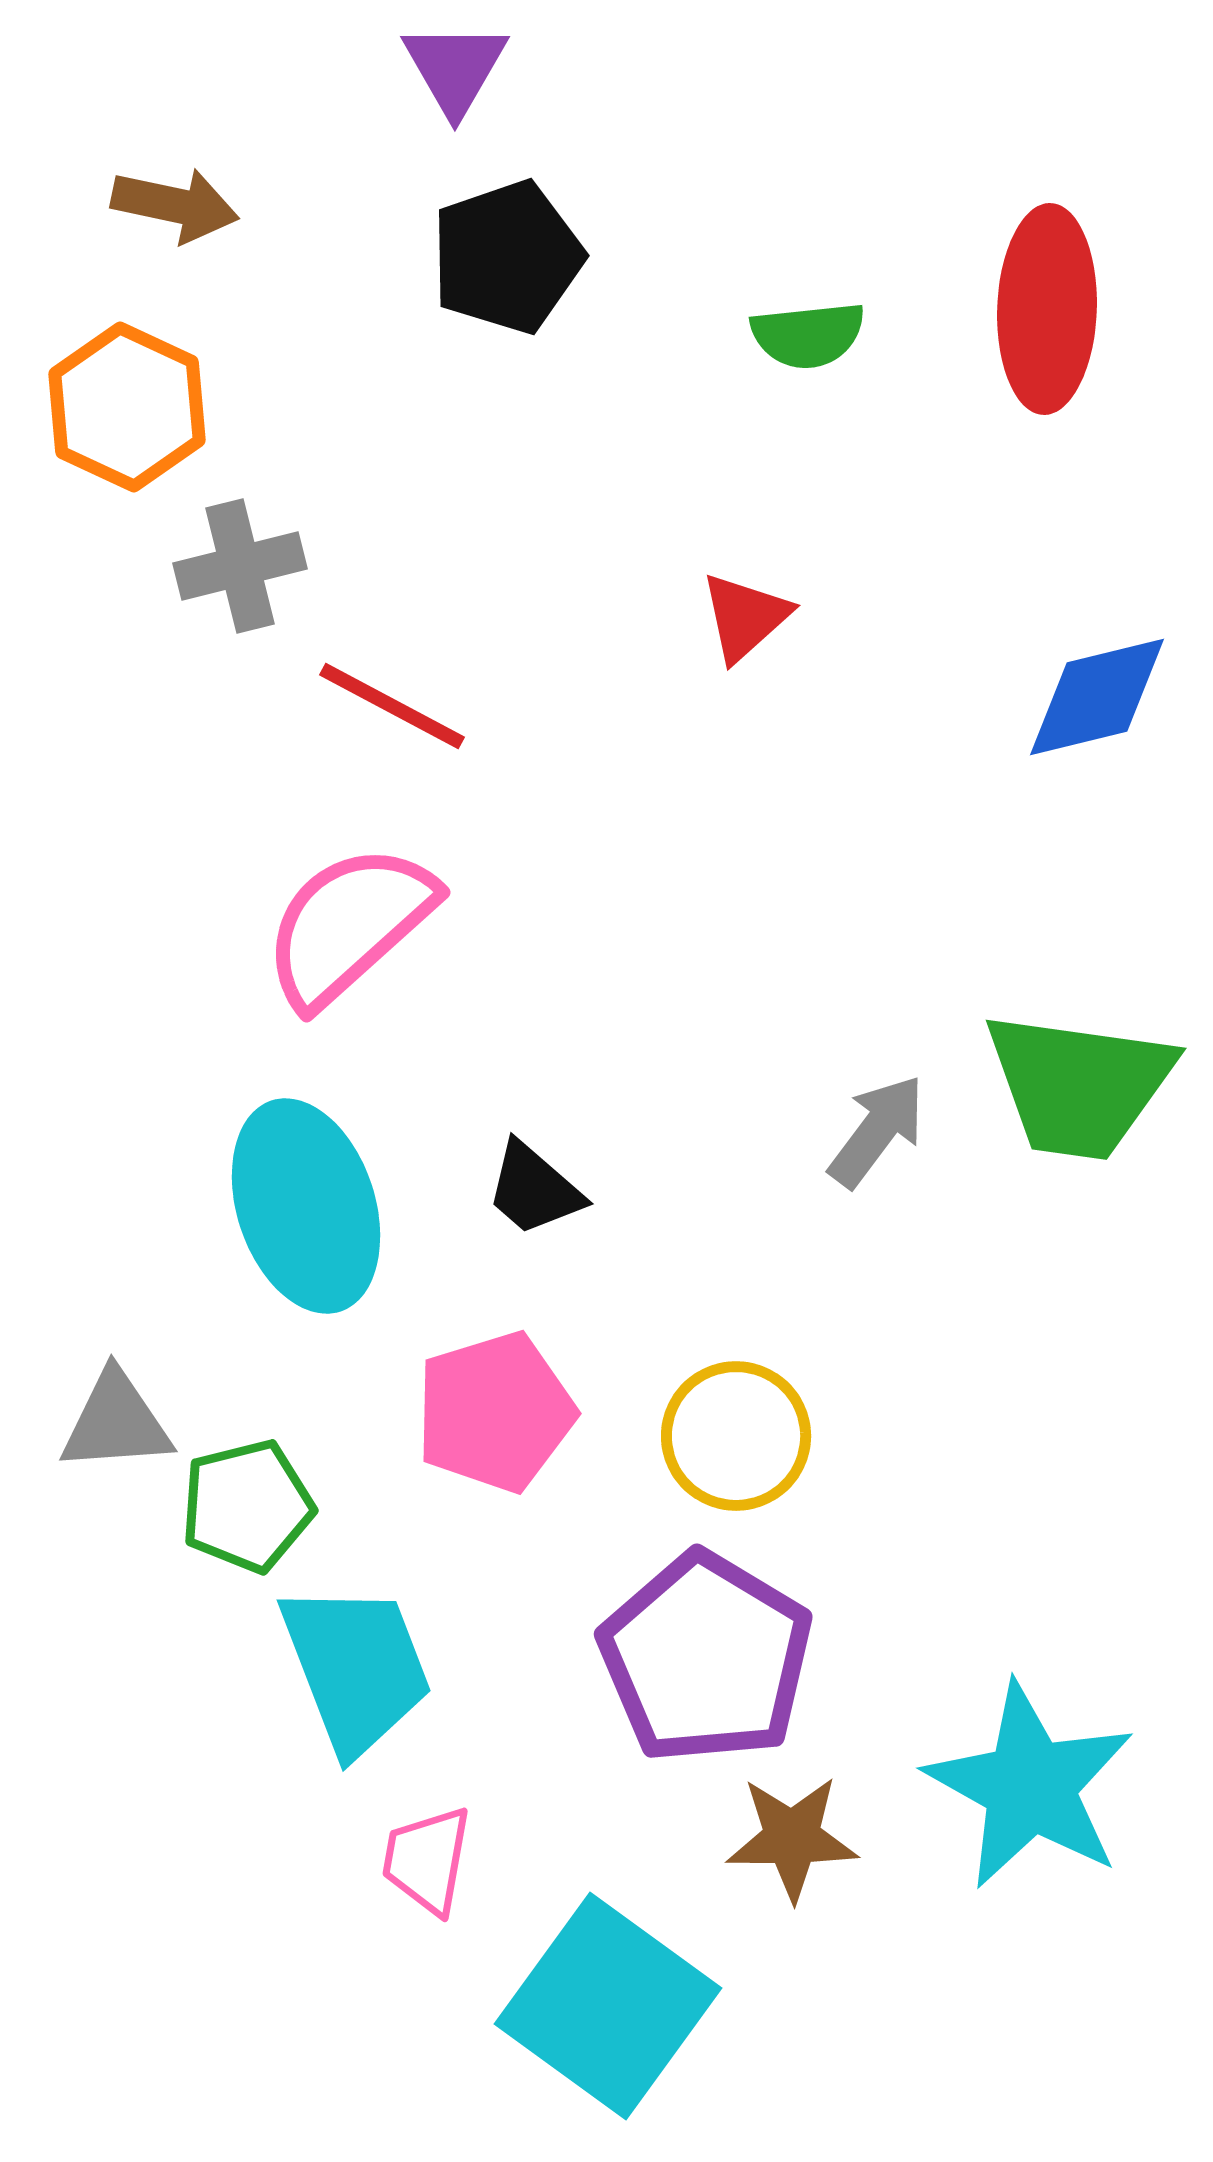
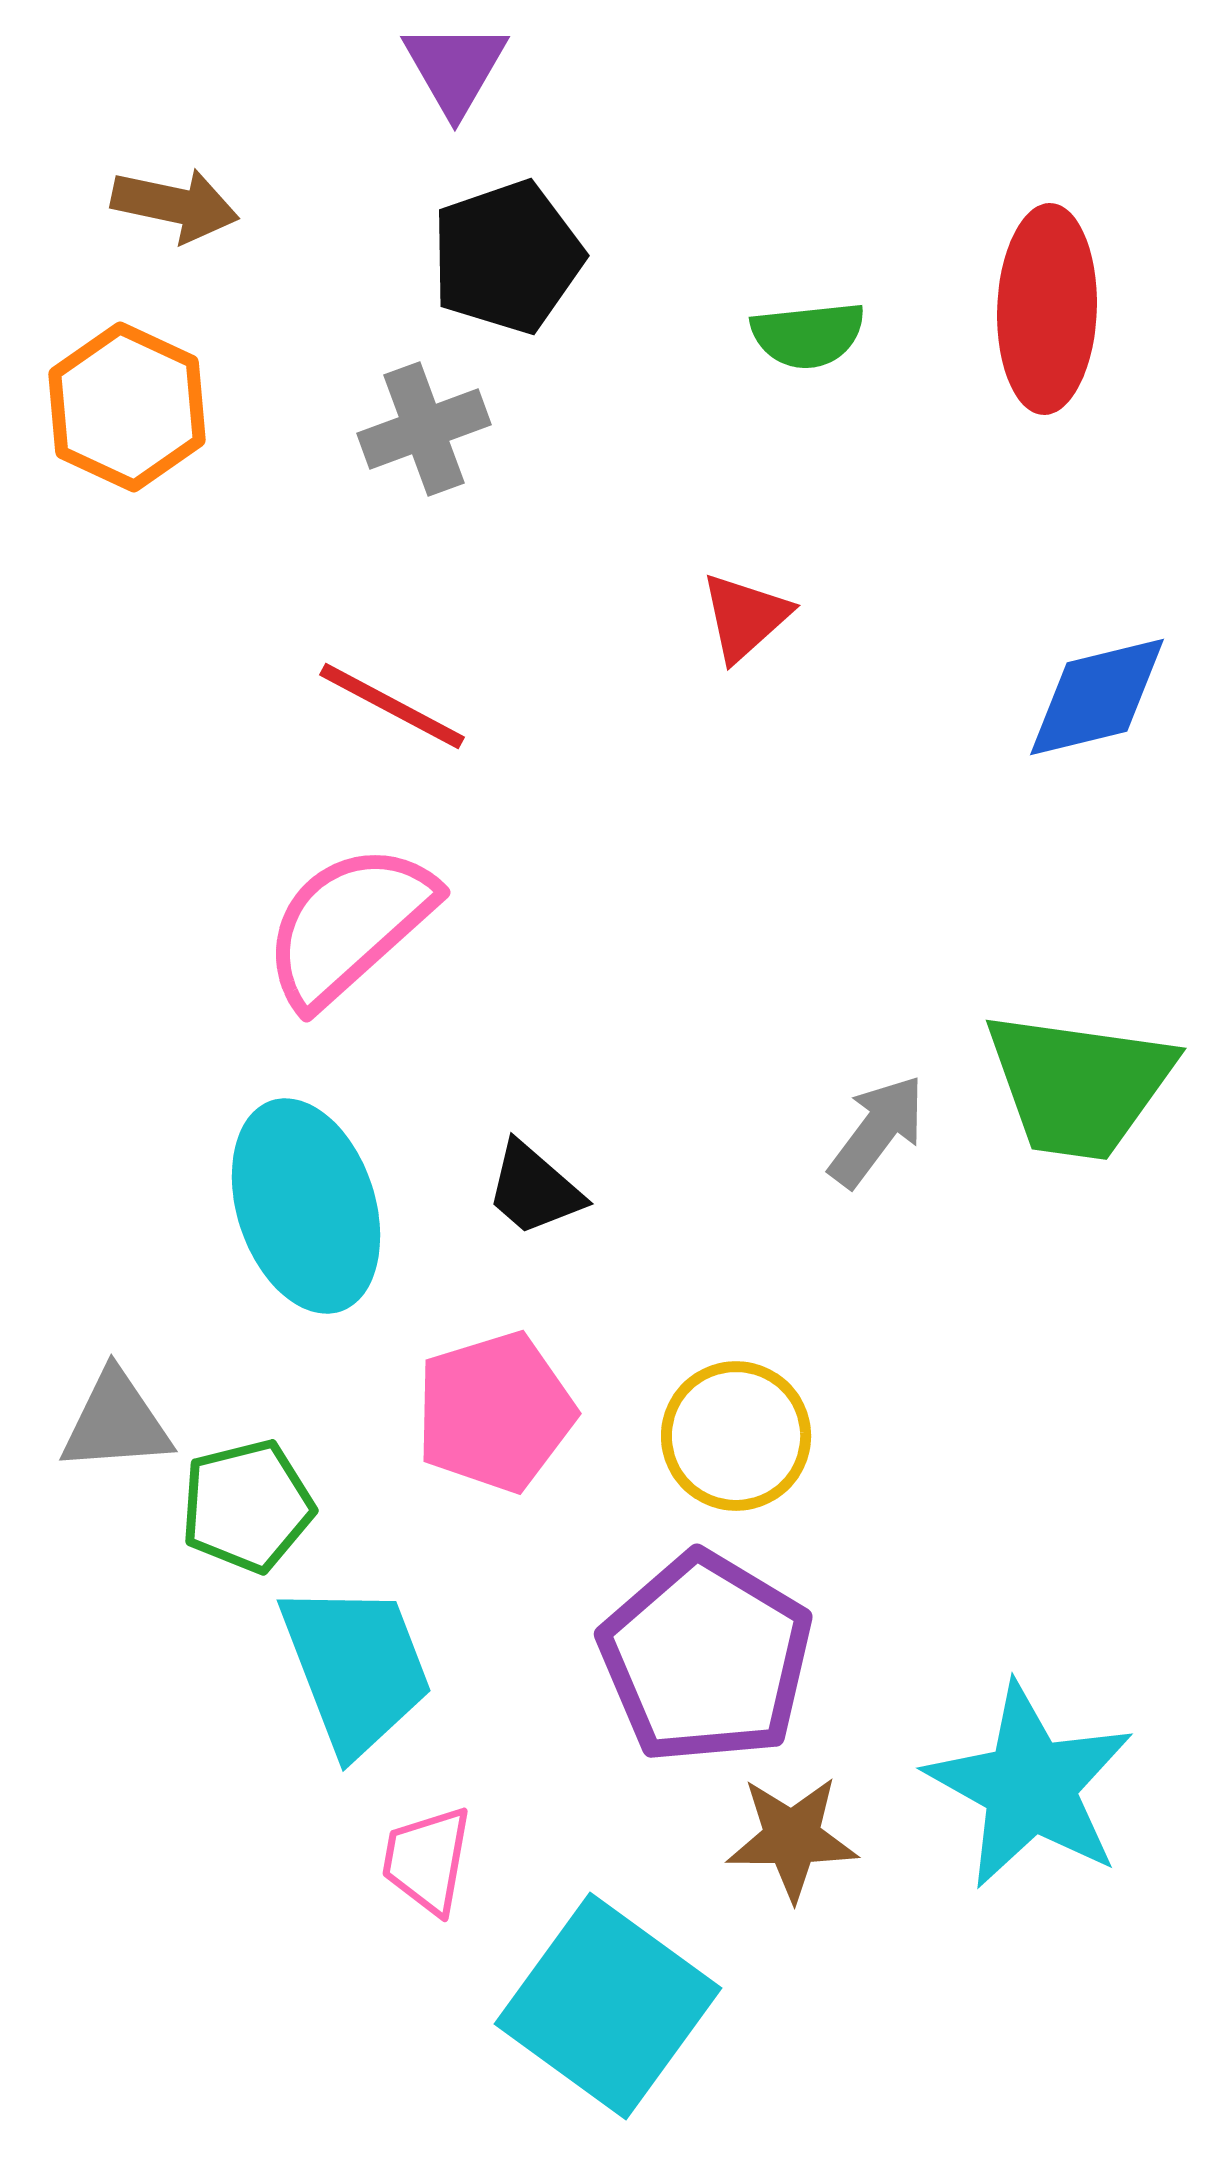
gray cross: moved 184 px right, 137 px up; rotated 6 degrees counterclockwise
